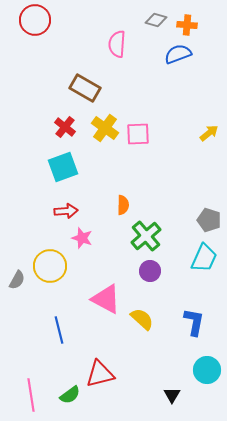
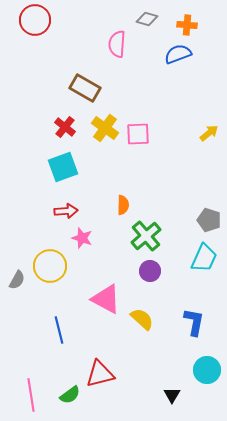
gray diamond: moved 9 px left, 1 px up
